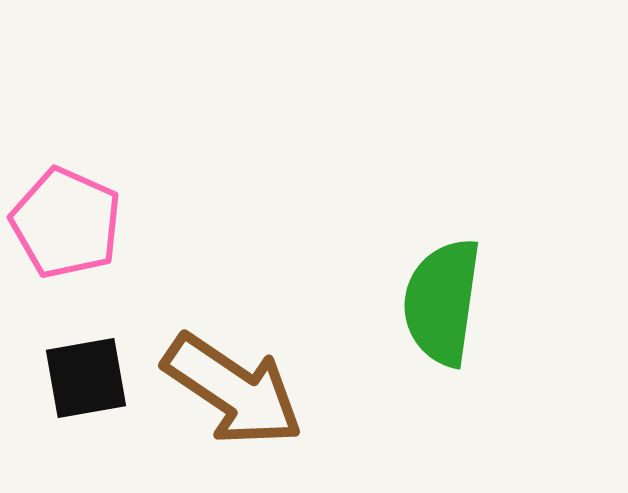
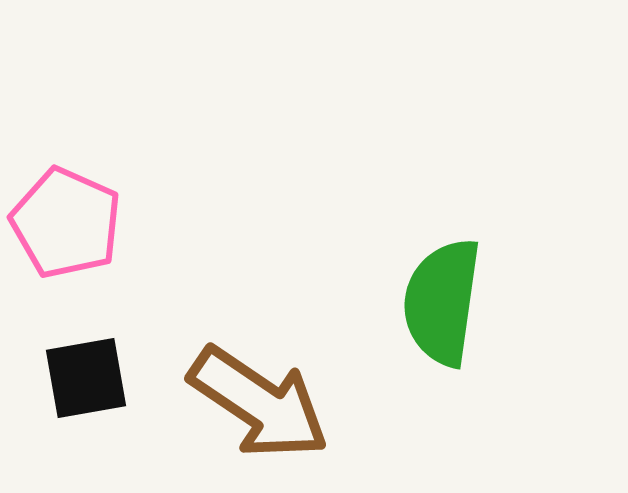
brown arrow: moved 26 px right, 13 px down
